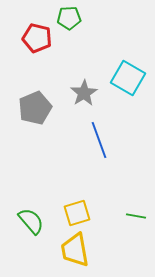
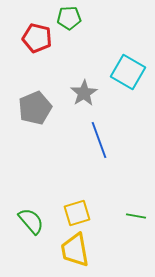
cyan square: moved 6 px up
